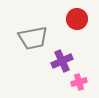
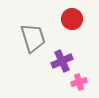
red circle: moved 5 px left
gray trapezoid: rotated 96 degrees counterclockwise
